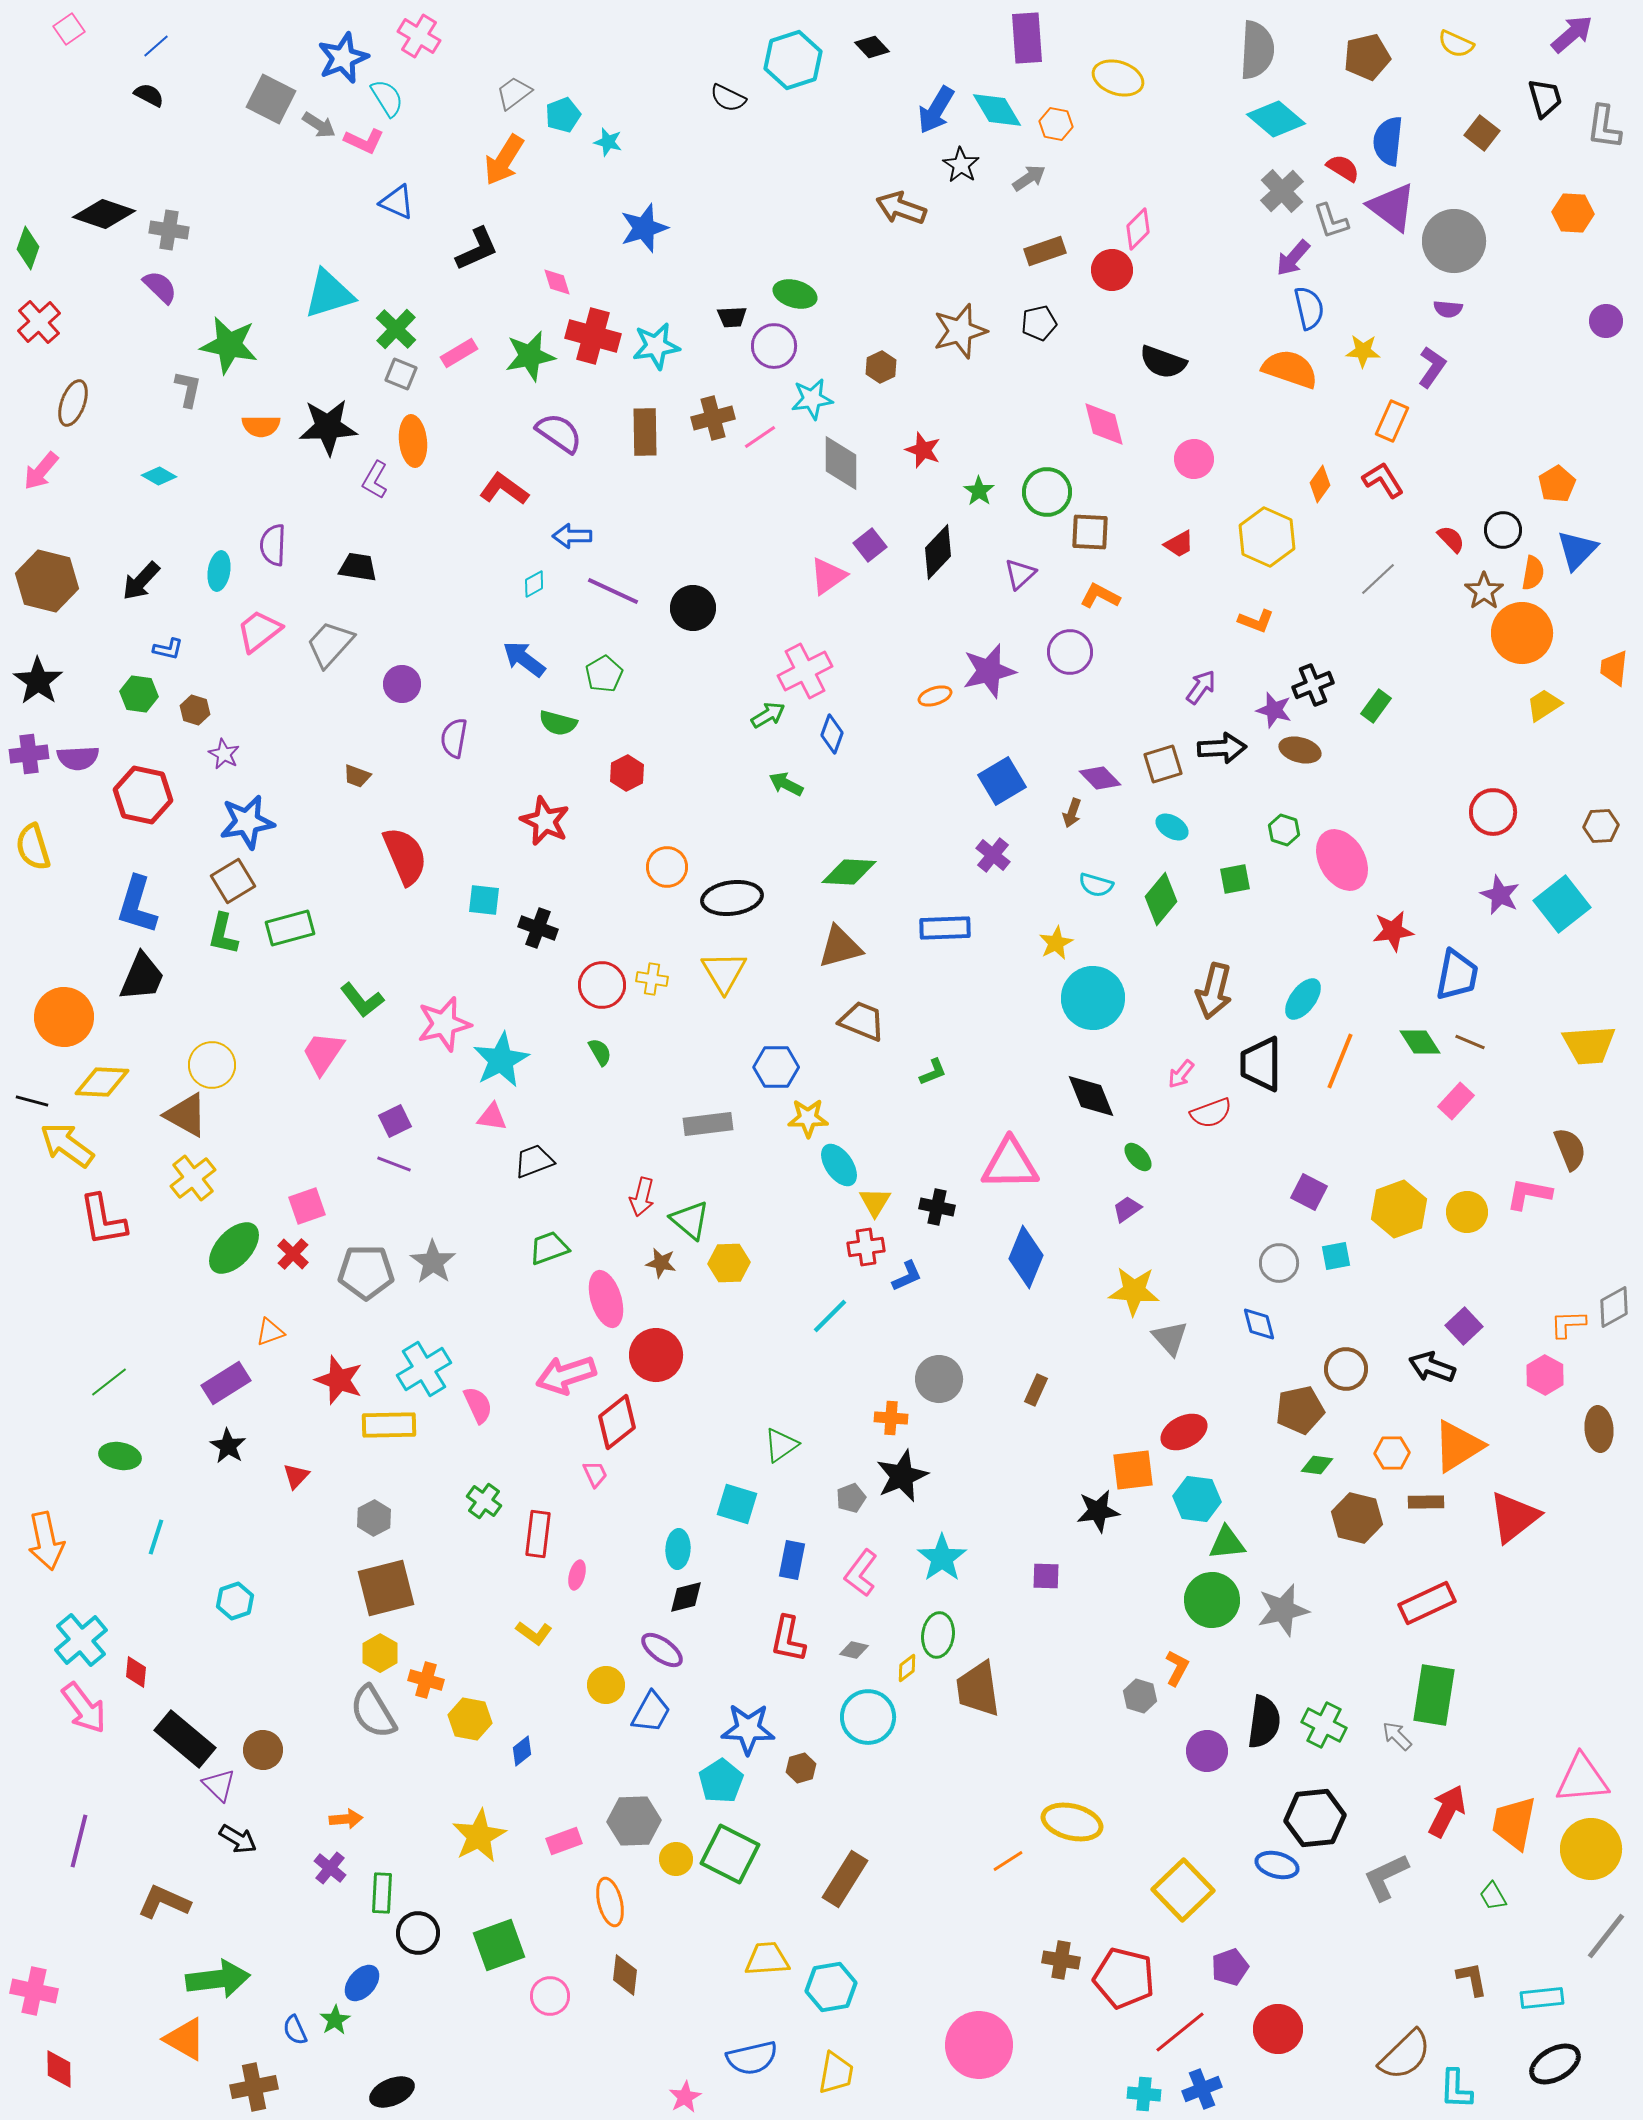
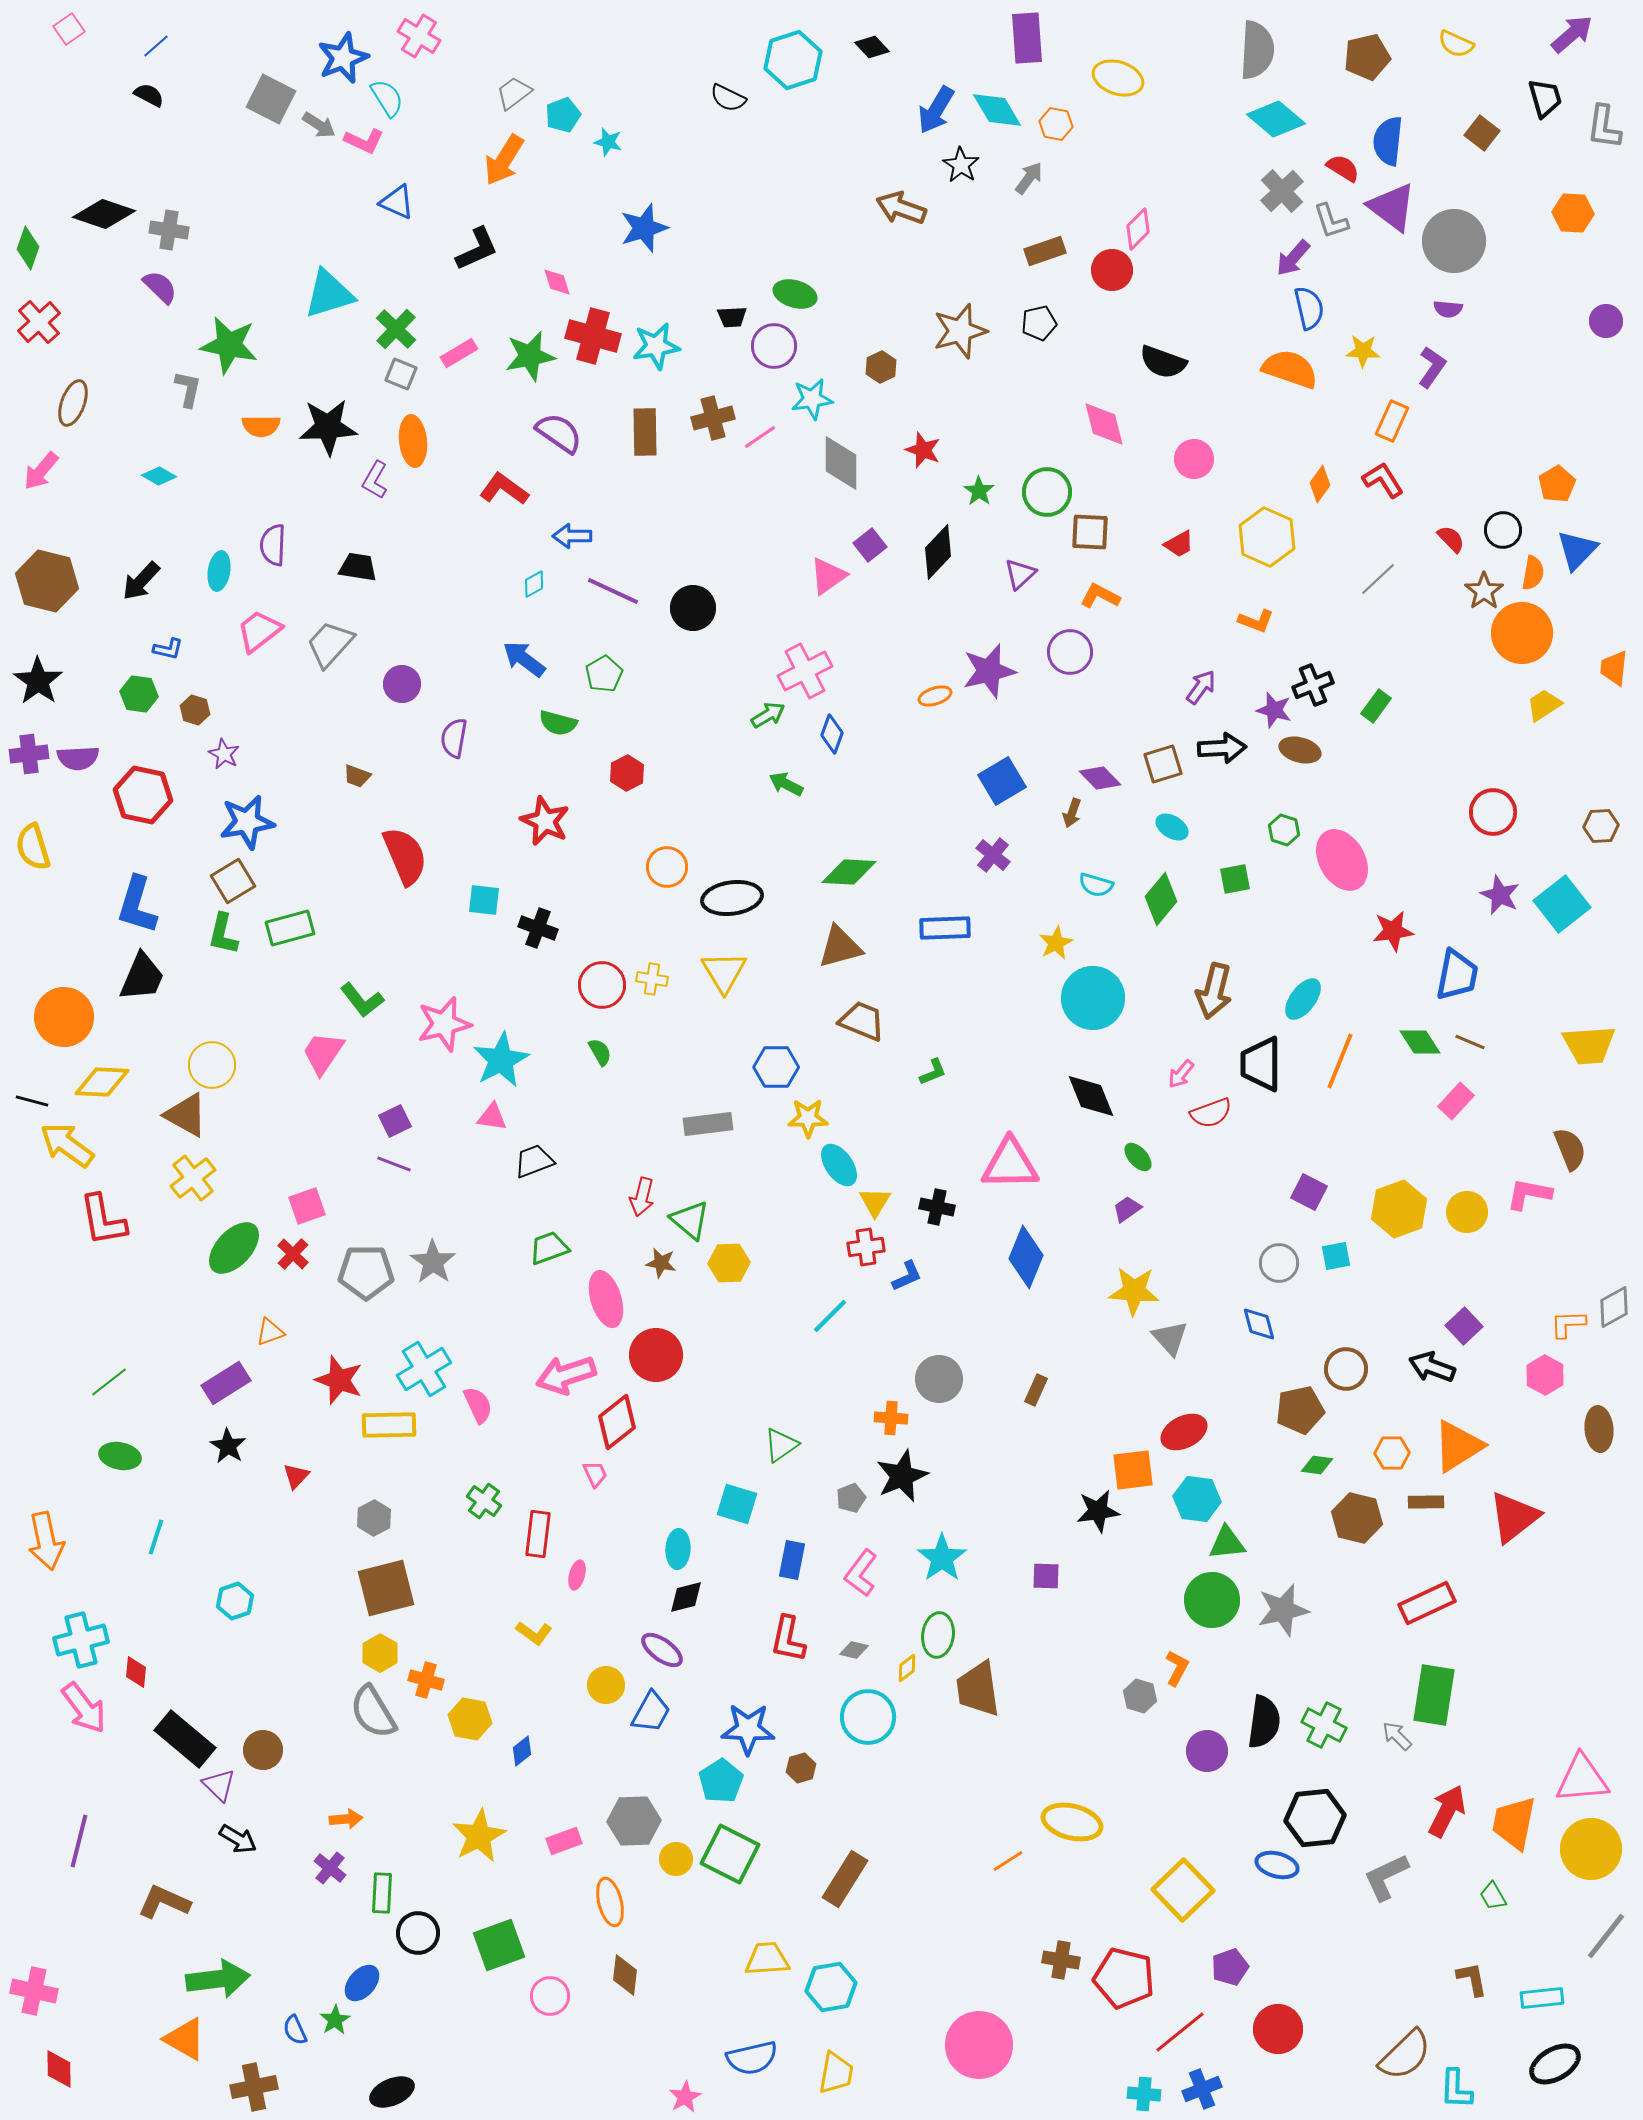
gray arrow at (1029, 178): rotated 20 degrees counterclockwise
cyan cross at (81, 1640): rotated 26 degrees clockwise
